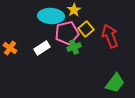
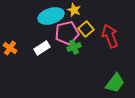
yellow star: rotated 16 degrees counterclockwise
cyan ellipse: rotated 20 degrees counterclockwise
